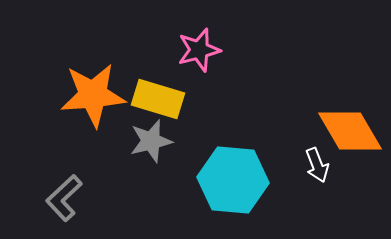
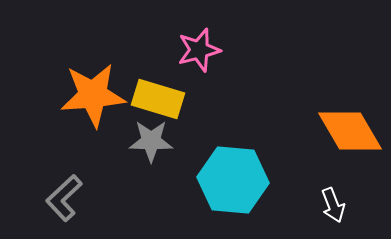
gray star: rotated 15 degrees clockwise
white arrow: moved 16 px right, 40 px down
